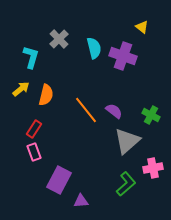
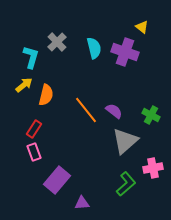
gray cross: moved 2 px left, 3 px down
purple cross: moved 2 px right, 4 px up
yellow arrow: moved 3 px right, 4 px up
gray triangle: moved 2 px left
purple rectangle: moved 2 px left; rotated 12 degrees clockwise
purple triangle: moved 1 px right, 2 px down
